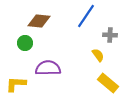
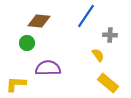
green circle: moved 2 px right
